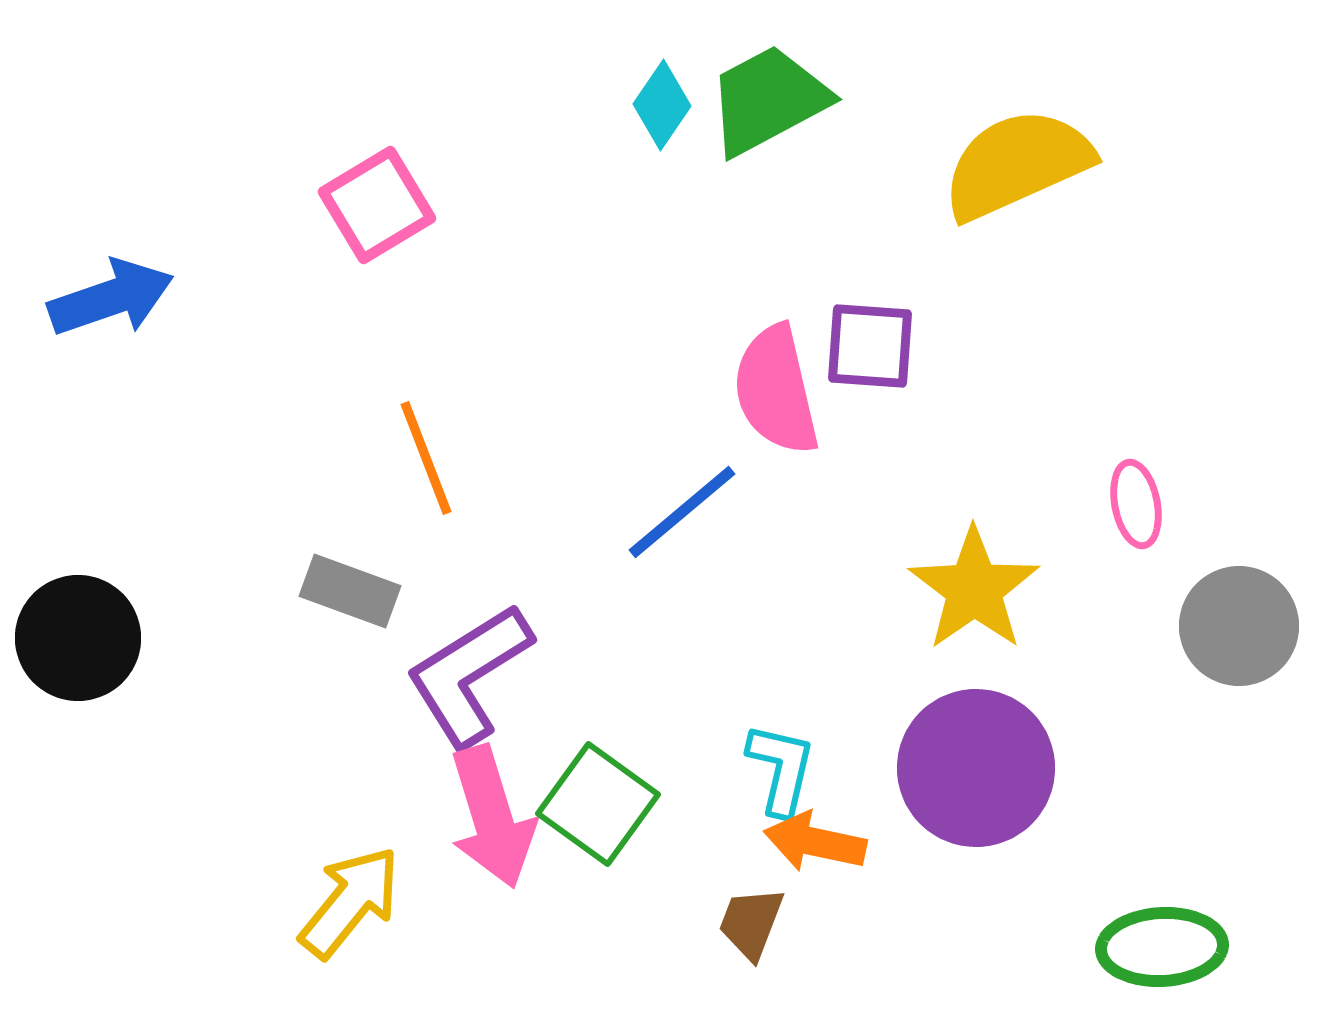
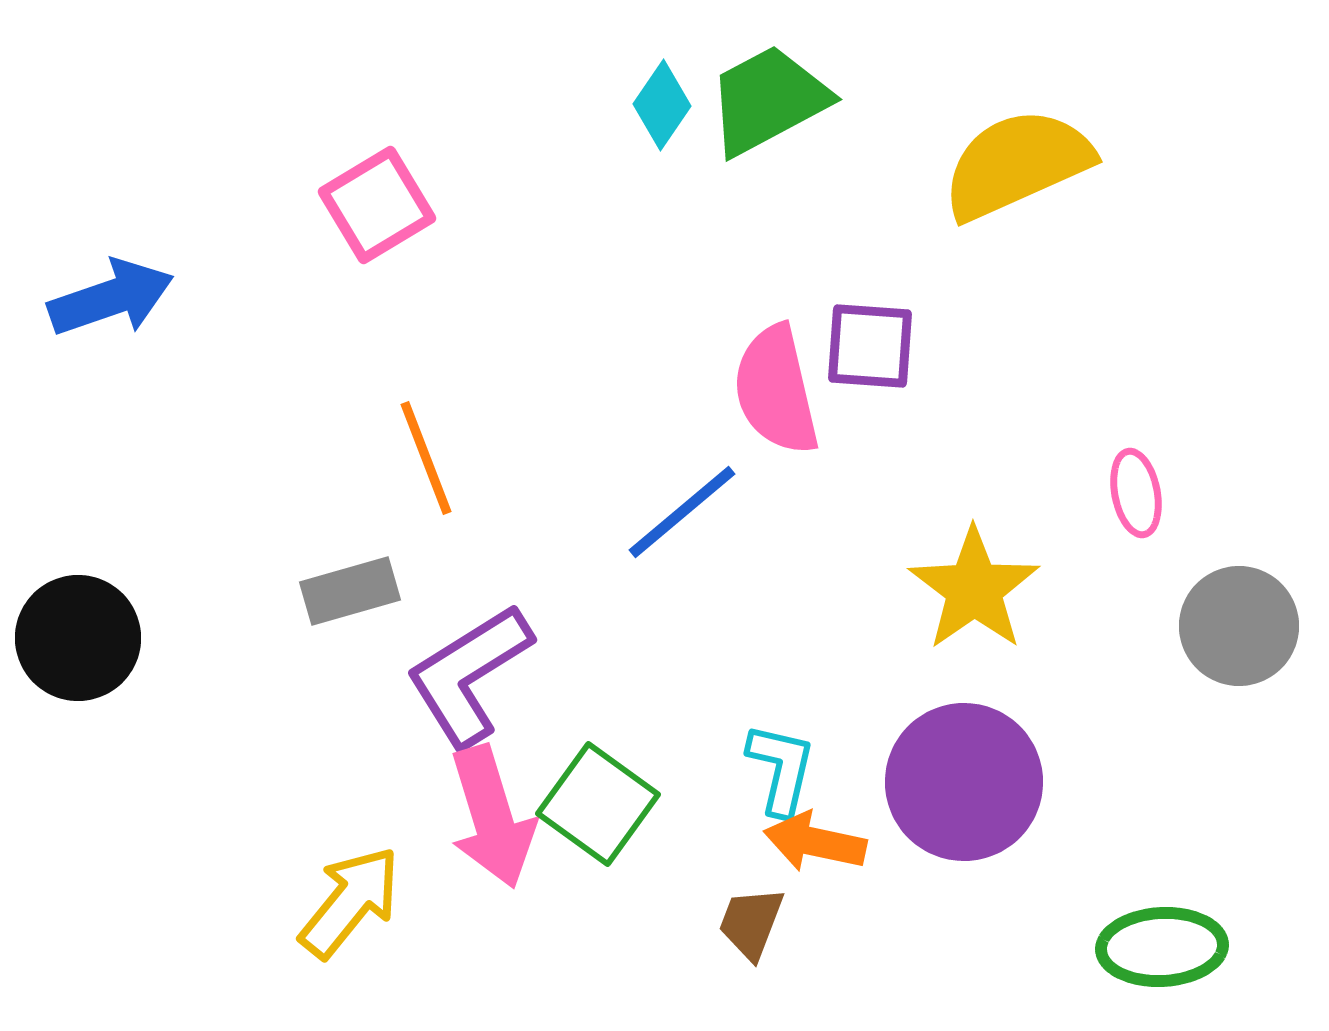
pink ellipse: moved 11 px up
gray rectangle: rotated 36 degrees counterclockwise
purple circle: moved 12 px left, 14 px down
